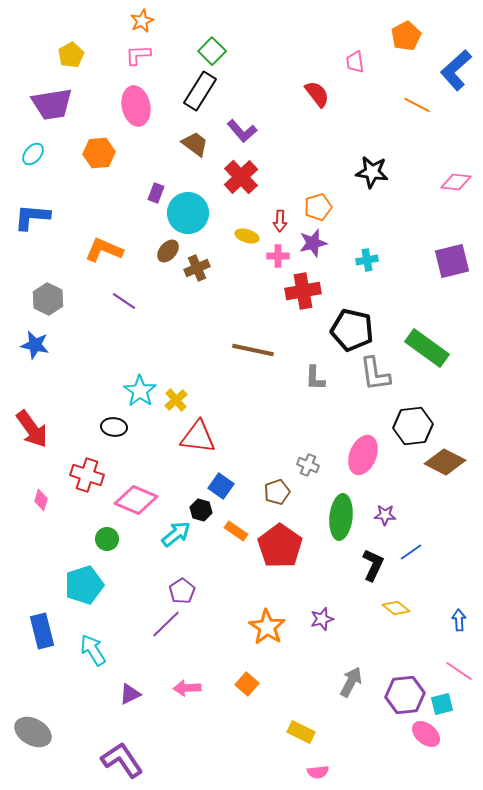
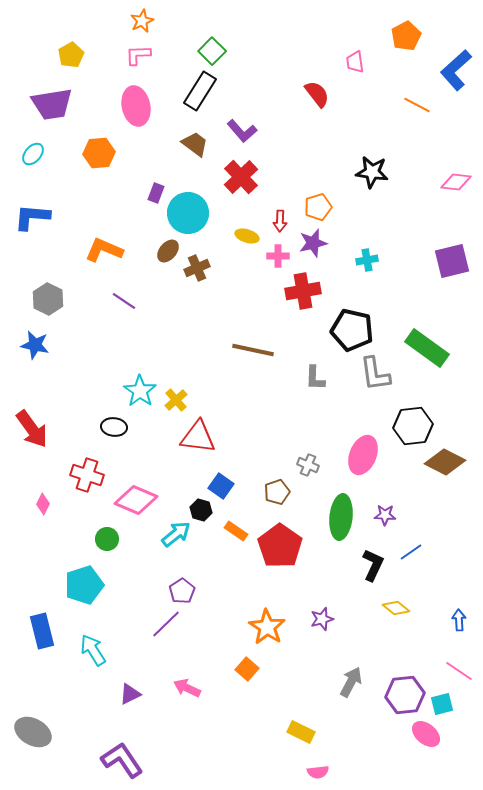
pink diamond at (41, 500): moved 2 px right, 4 px down; rotated 10 degrees clockwise
orange square at (247, 684): moved 15 px up
pink arrow at (187, 688): rotated 28 degrees clockwise
